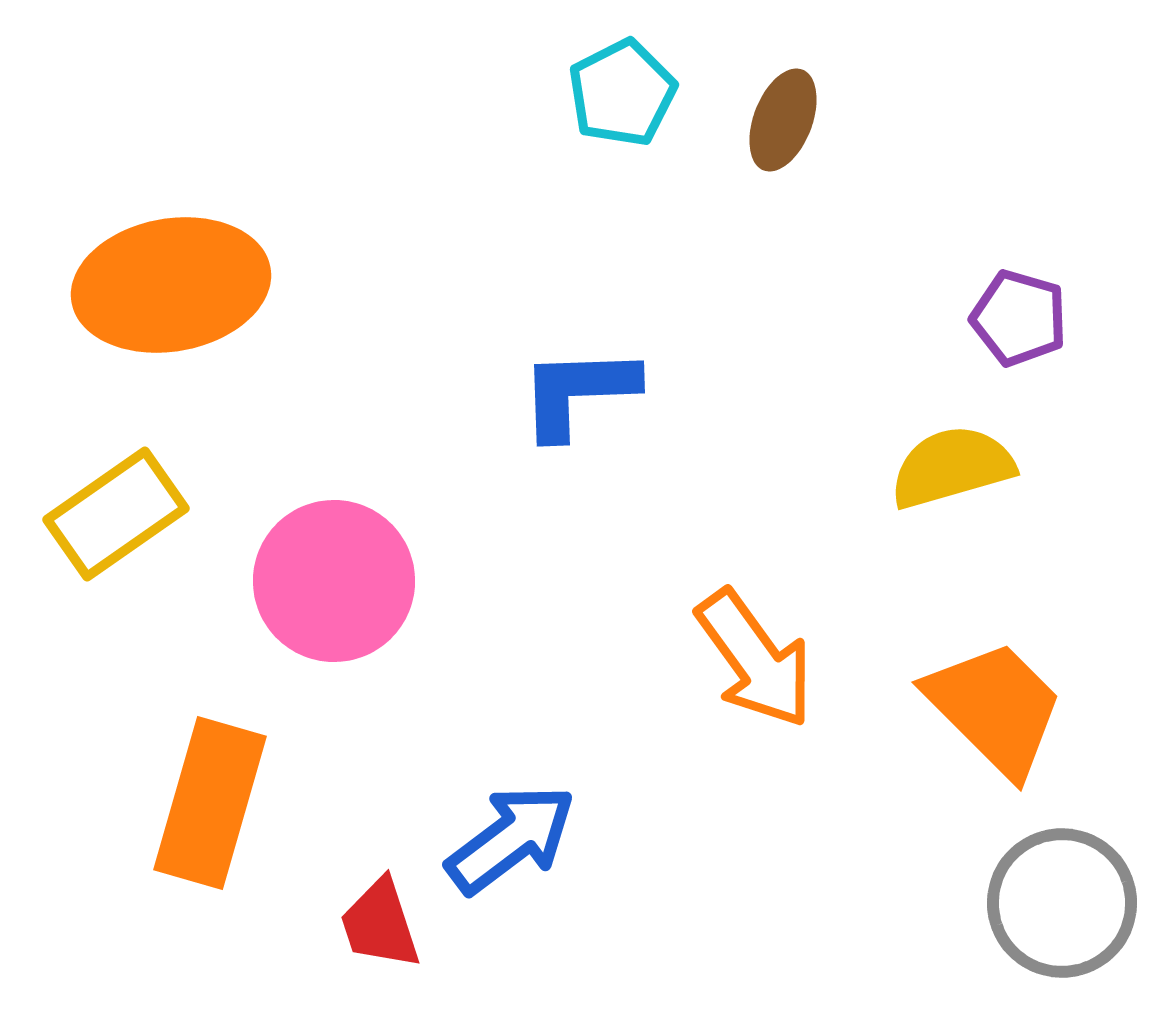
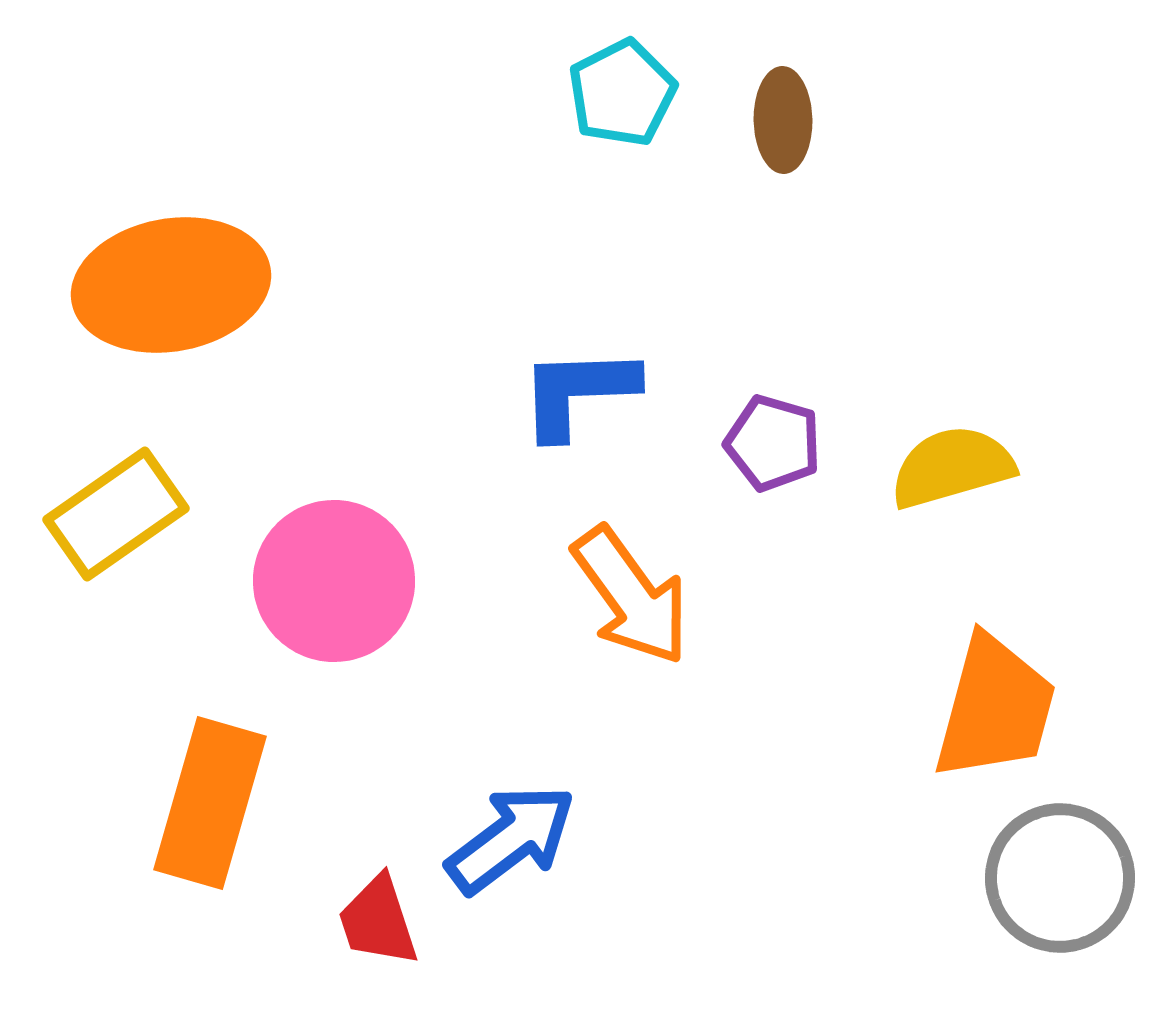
brown ellipse: rotated 22 degrees counterclockwise
purple pentagon: moved 246 px left, 125 px down
orange arrow: moved 124 px left, 63 px up
orange trapezoid: rotated 60 degrees clockwise
gray circle: moved 2 px left, 25 px up
red trapezoid: moved 2 px left, 3 px up
